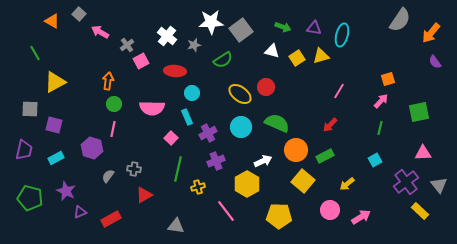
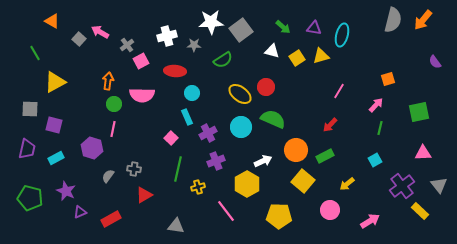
gray square at (79, 14): moved 25 px down
gray semicircle at (400, 20): moved 7 px left; rotated 20 degrees counterclockwise
green arrow at (283, 27): rotated 21 degrees clockwise
orange arrow at (431, 33): moved 8 px left, 13 px up
white cross at (167, 36): rotated 36 degrees clockwise
gray star at (194, 45): rotated 16 degrees clockwise
pink arrow at (381, 101): moved 5 px left, 4 px down
pink semicircle at (152, 108): moved 10 px left, 13 px up
green semicircle at (277, 123): moved 4 px left, 4 px up
purple trapezoid at (24, 150): moved 3 px right, 1 px up
purple cross at (406, 182): moved 4 px left, 4 px down
pink arrow at (361, 217): moved 9 px right, 4 px down
